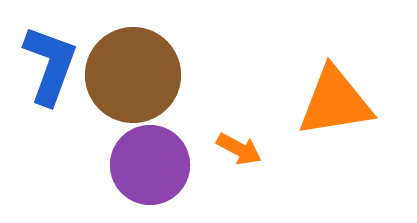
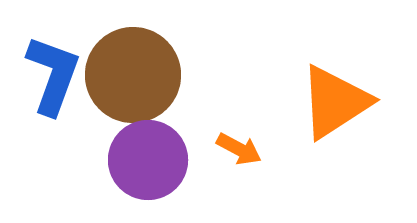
blue L-shape: moved 3 px right, 10 px down
orange triangle: rotated 24 degrees counterclockwise
purple circle: moved 2 px left, 5 px up
